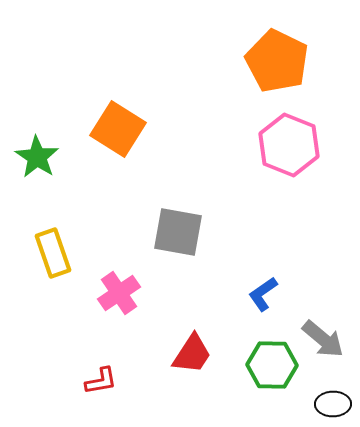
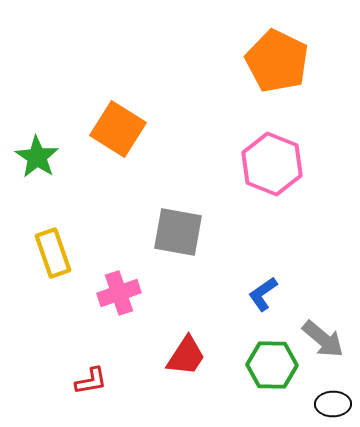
pink hexagon: moved 17 px left, 19 px down
pink cross: rotated 15 degrees clockwise
red trapezoid: moved 6 px left, 2 px down
red L-shape: moved 10 px left
